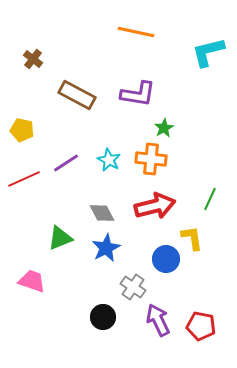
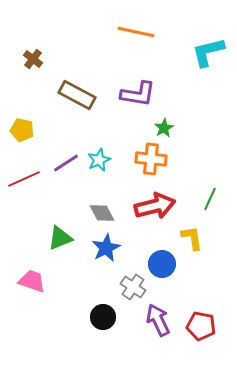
cyan star: moved 10 px left; rotated 20 degrees clockwise
blue circle: moved 4 px left, 5 px down
